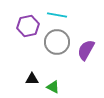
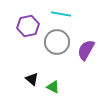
cyan line: moved 4 px right, 1 px up
black triangle: rotated 40 degrees clockwise
